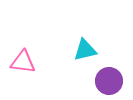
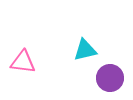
purple circle: moved 1 px right, 3 px up
